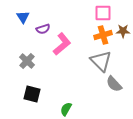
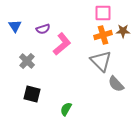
blue triangle: moved 8 px left, 9 px down
gray semicircle: moved 2 px right
